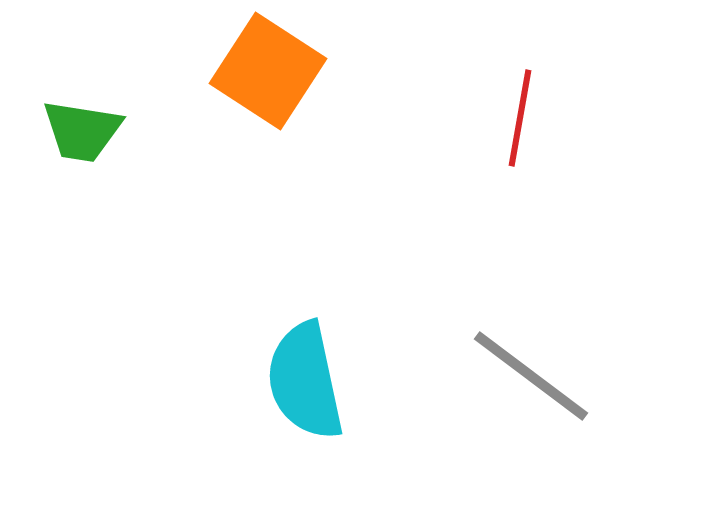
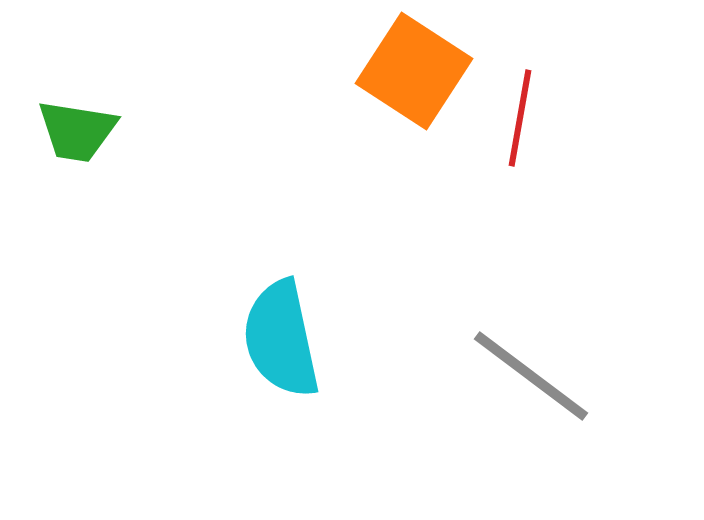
orange square: moved 146 px right
green trapezoid: moved 5 px left
cyan semicircle: moved 24 px left, 42 px up
